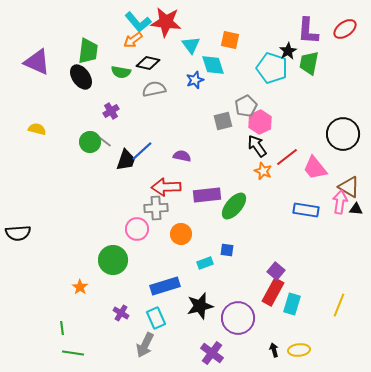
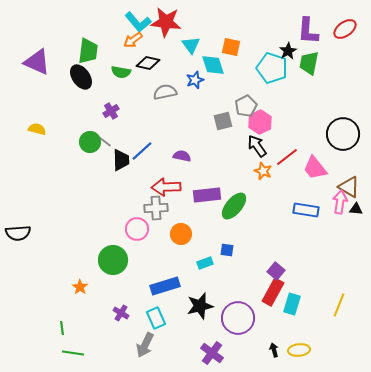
orange square at (230, 40): moved 1 px right, 7 px down
gray semicircle at (154, 89): moved 11 px right, 3 px down
black trapezoid at (126, 160): moved 5 px left; rotated 20 degrees counterclockwise
